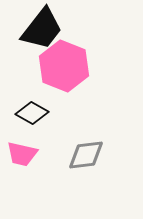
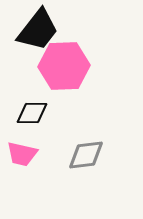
black trapezoid: moved 4 px left, 1 px down
pink hexagon: rotated 24 degrees counterclockwise
black diamond: rotated 28 degrees counterclockwise
